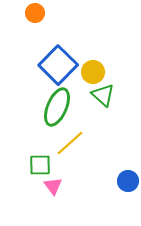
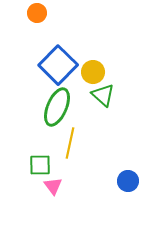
orange circle: moved 2 px right
yellow line: rotated 36 degrees counterclockwise
